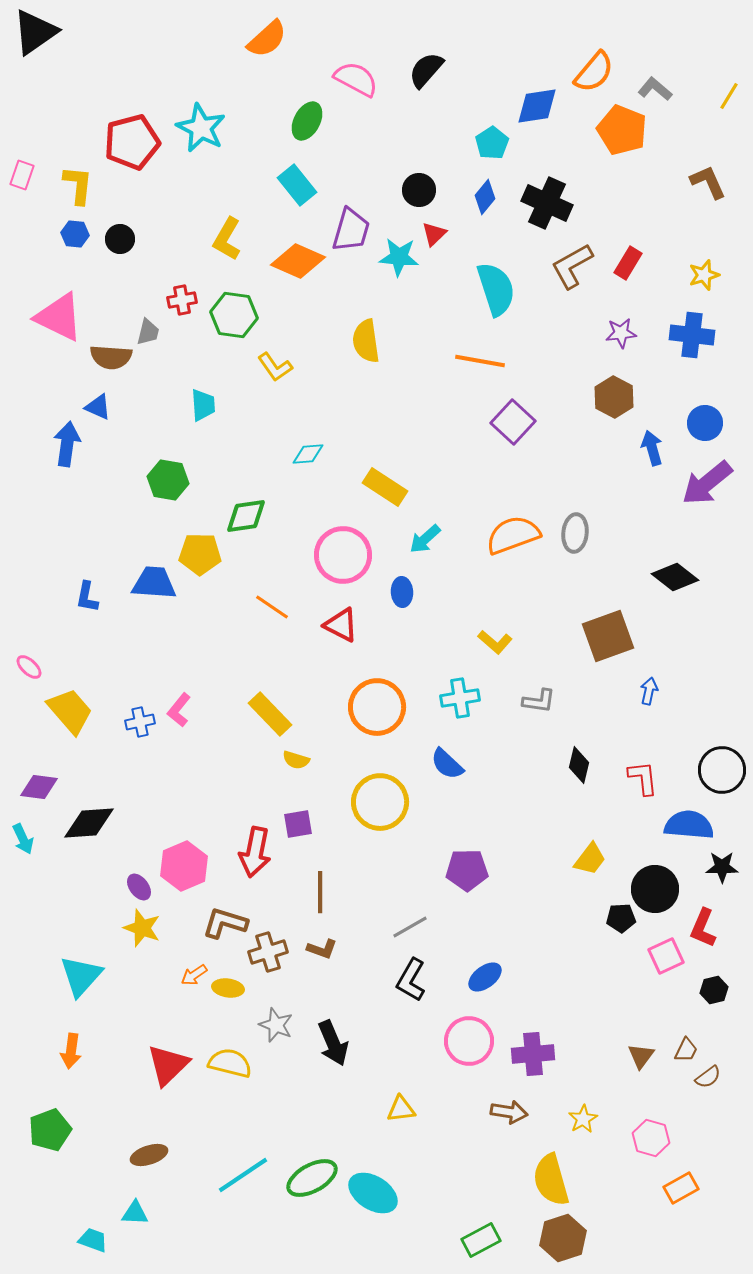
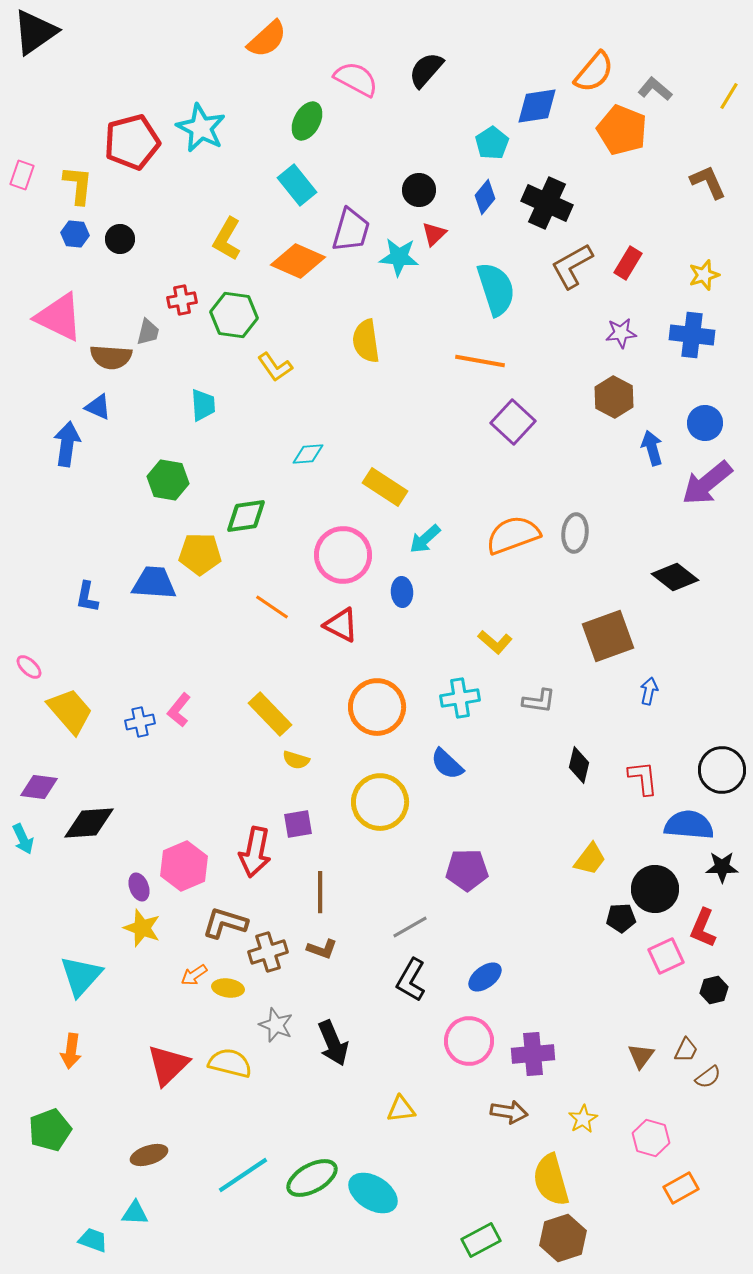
purple ellipse at (139, 887): rotated 16 degrees clockwise
